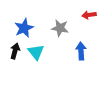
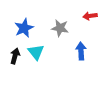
red arrow: moved 1 px right, 1 px down
black arrow: moved 5 px down
